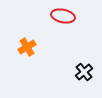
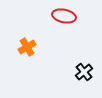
red ellipse: moved 1 px right
